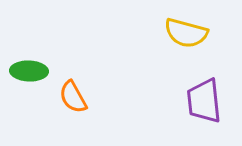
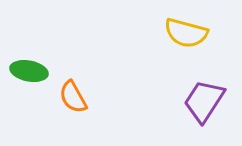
green ellipse: rotated 9 degrees clockwise
purple trapezoid: rotated 39 degrees clockwise
